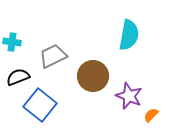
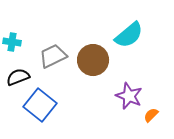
cyan semicircle: rotated 40 degrees clockwise
brown circle: moved 16 px up
